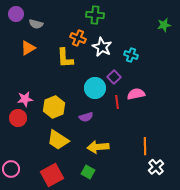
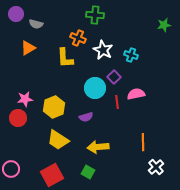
white star: moved 1 px right, 3 px down
orange line: moved 2 px left, 4 px up
